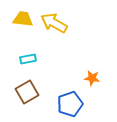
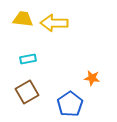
yellow arrow: rotated 28 degrees counterclockwise
blue pentagon: rotated 15 degrees counterclockwise
